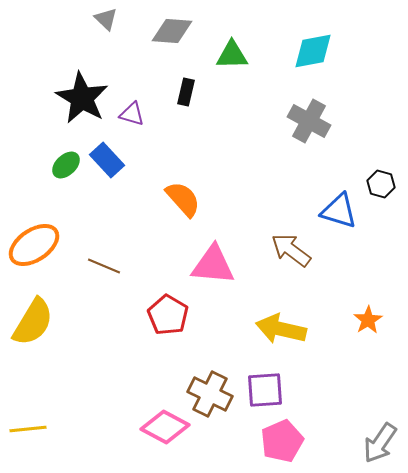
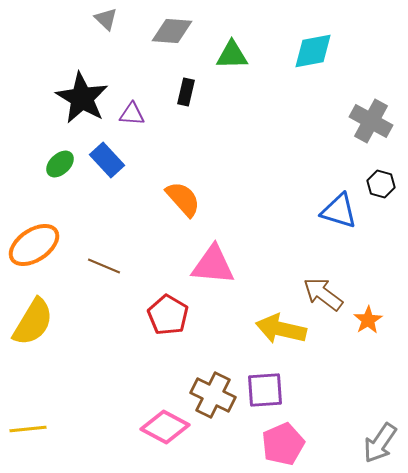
purple triangle: rotated 12 degrees counterclockwise
gray cross: moved 62 px right
green ellipse: moved 6 px left, 1 px up
brown arrow: moved 32 px right, 44 px down
brown cross: moved 3 px right, 1 px down
pink pentagon: moved 1 px right, 3 px down
